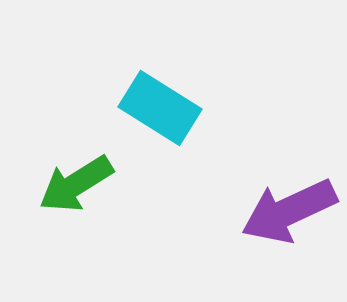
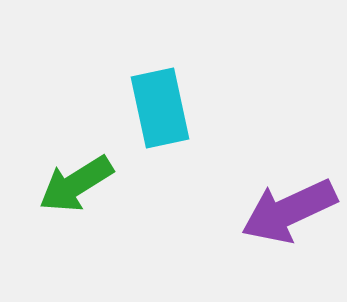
cyan rectangle: rotated 46 degrees clockwise
